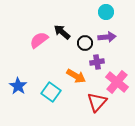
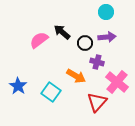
purple cross: rotated 24 degrees clockwise
